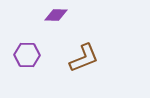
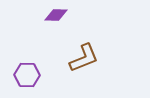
purple hexagon: moved 20 px down
